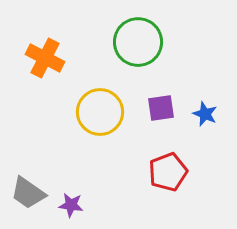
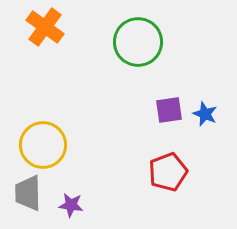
orange cross: moved 31 px up; rotated 9 degrees clockwise
purple square: moved 8 px right, 2 px down
yellow circle: moved 57 px left, 33 px down
gray trapezoid: rotated 54 degrees clockwise
